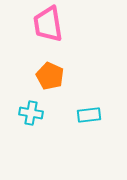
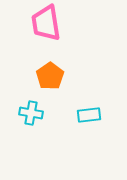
pink trapezoid: moved 2 px left, 1 px up
orange pentagon: rotated 12 degrees clockwise
